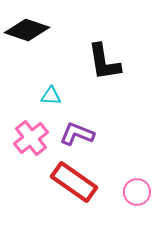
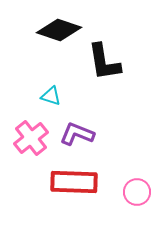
black diamond: moved 32 px right
cyan triangle: rotated 15 degrees clockwise
red rectangle: rotated 33 degrees counterclockwise
